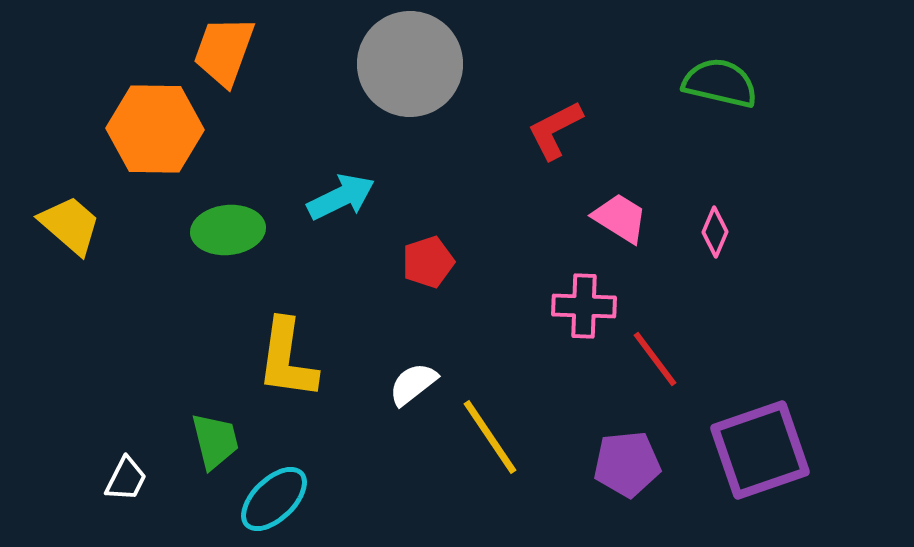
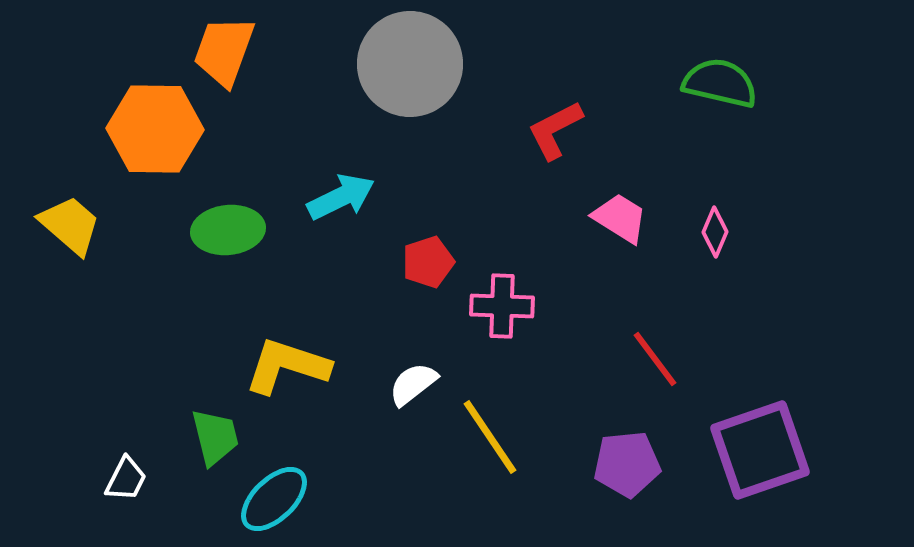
pink cross: moved 82 px left
yellow L-shape: moved 7 px down; rotated 100 degrees clockwise
green trapezoid: moved 4 px up
